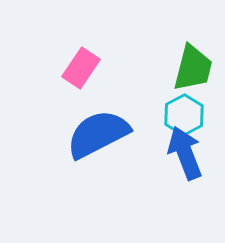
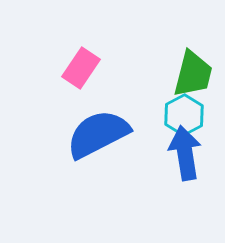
green trapezoid: moved 6 px down
blue arrow: rotated 12 degrees clockwise
